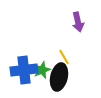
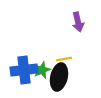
yellow line: moved 2 px down; rotated 70 degrees counterclockwise
